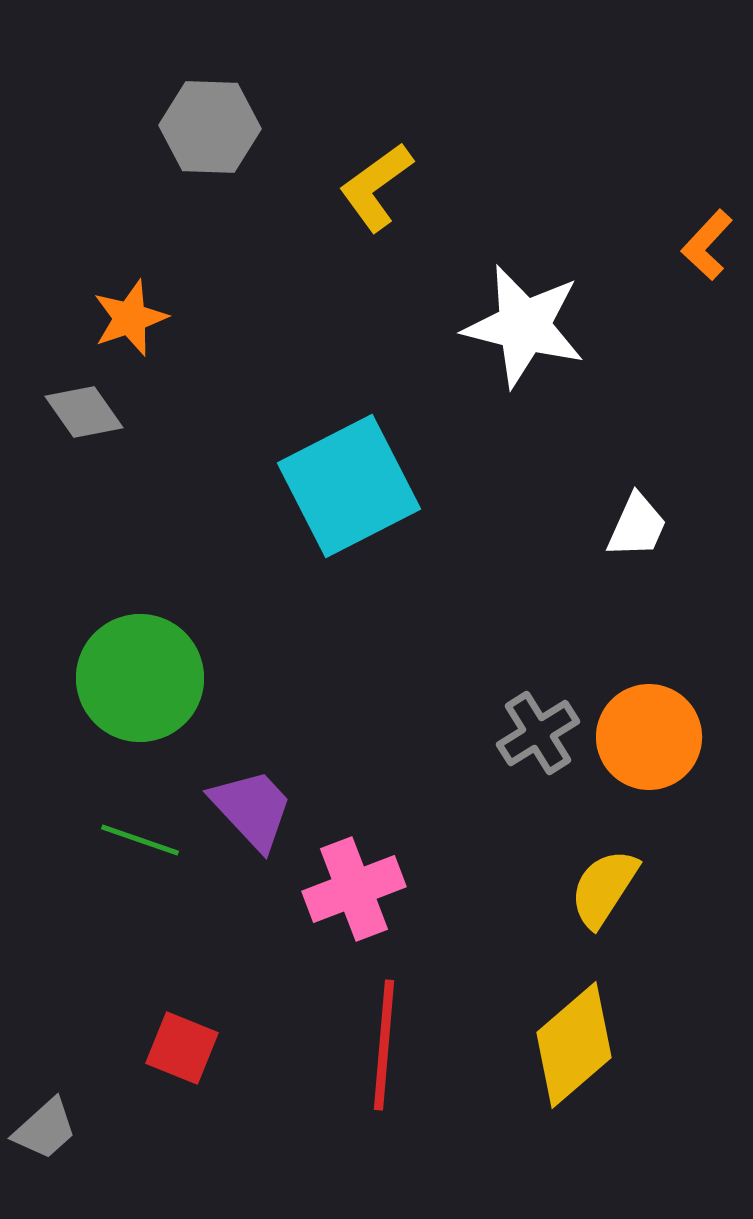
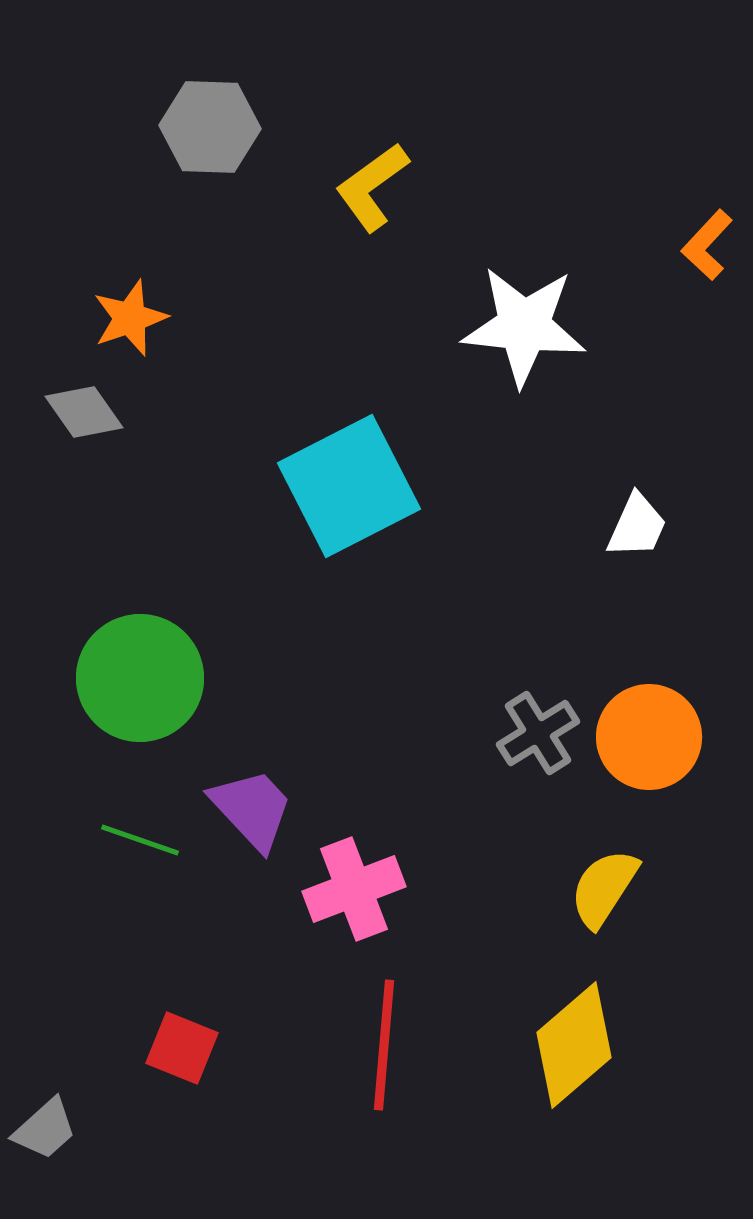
yellow L-shape: moved 4 px left
white star: rotated 8 degrees counterclockwise
